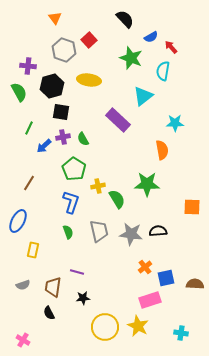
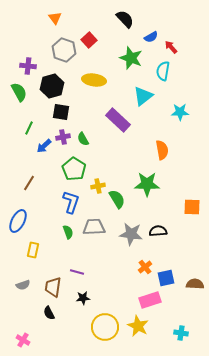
yellow ellipse at (89, 80): moved 5 px right
cyan star at (175, 123): moved 5 px right, 11 px up
gray trapezoid at (99, 231): moved 5 px left, 4 px up; rotated 80 degrees counterclockwise
